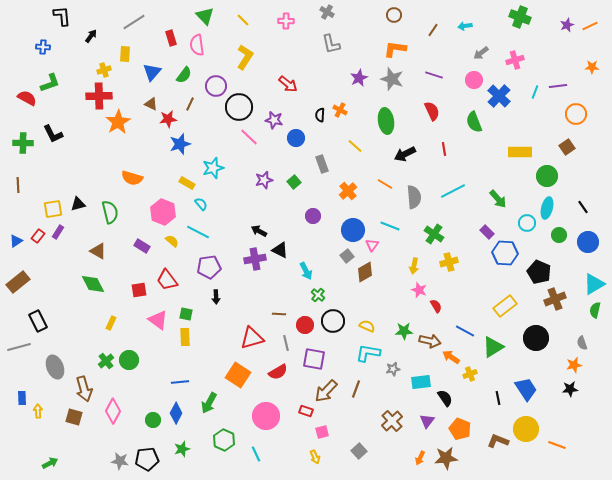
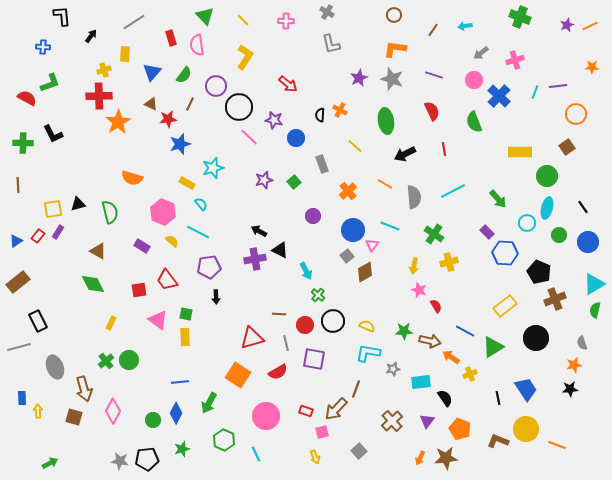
brown arrow at (326, 391): moved 10 px right, 18 px down
